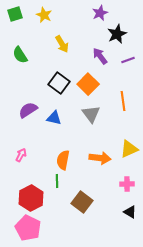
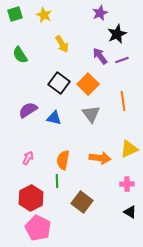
purple line: moved 6 px left
pink arrow: moved 7 px right, 3 px down
pink pentagon: moved 10 px right
